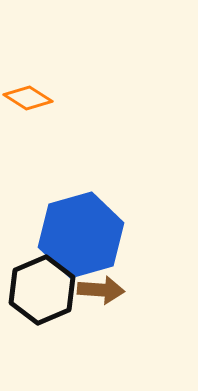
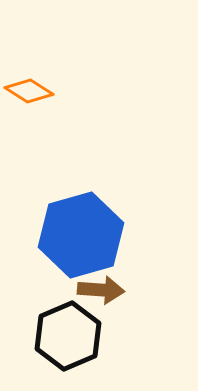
orange diamond: moved 1 px right, 7 px up
black hexagon: moved 26 px right, 46 px down
